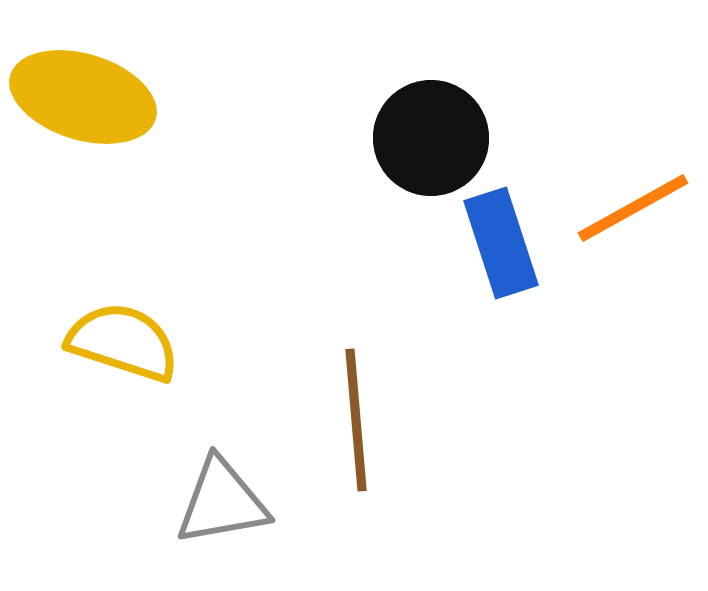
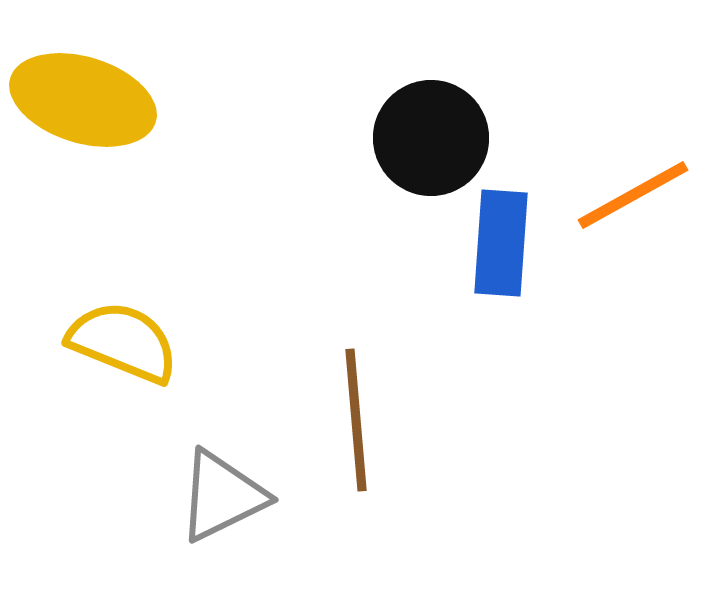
yellow ellipse: moved 3 px down
orange line: moved 13 px up
blue rectangle: rotated 22 degrees clockwise
yellow semicircle: rotated 4 degrees clockwise
gray triangle: moved 6 px up; rotated 16 degrees counterclockwise
